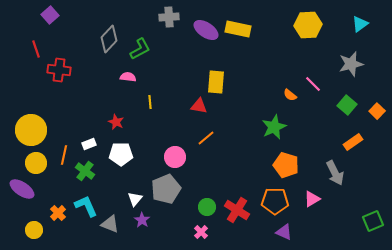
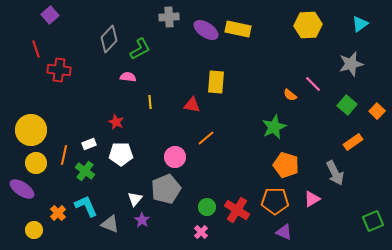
red triangle at (199, 106): moved 7 px left, 1 px up
